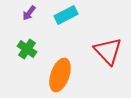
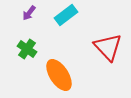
cyan rectangle: rotated 10 degrees counterclockwise
red triangle: moved 4 px up
orange ellipse: moved 1 px left; rotated 52 degrees counterclockwise
